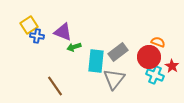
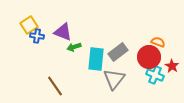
cyan rectangle: moved 2 px up
